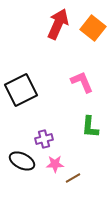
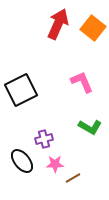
green L-shape: rotated 65 degrees counterclockwise
black ellipse: rotated 25 degrees clockwise
